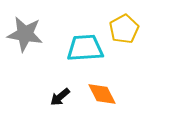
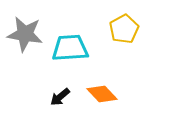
cyan trapezoid: moved 15 px left
orange diamond: rotated 16 degrees counterclockwise
